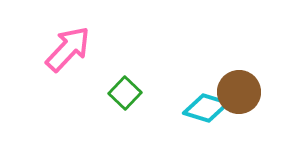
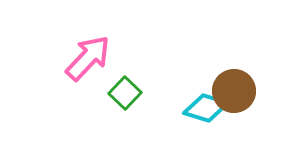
pink arrow: moved 20 px right, 9 px down
brown circle: moved 5 px left, 1 px up
